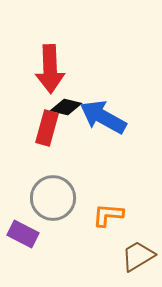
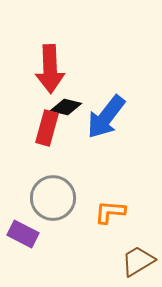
blue arrow: moved 3 px right; rotated 81 degrees counterclockwise
orange L-shape: moved 2 px right, 3 px up
brown trapezoid: moved 5 px down
